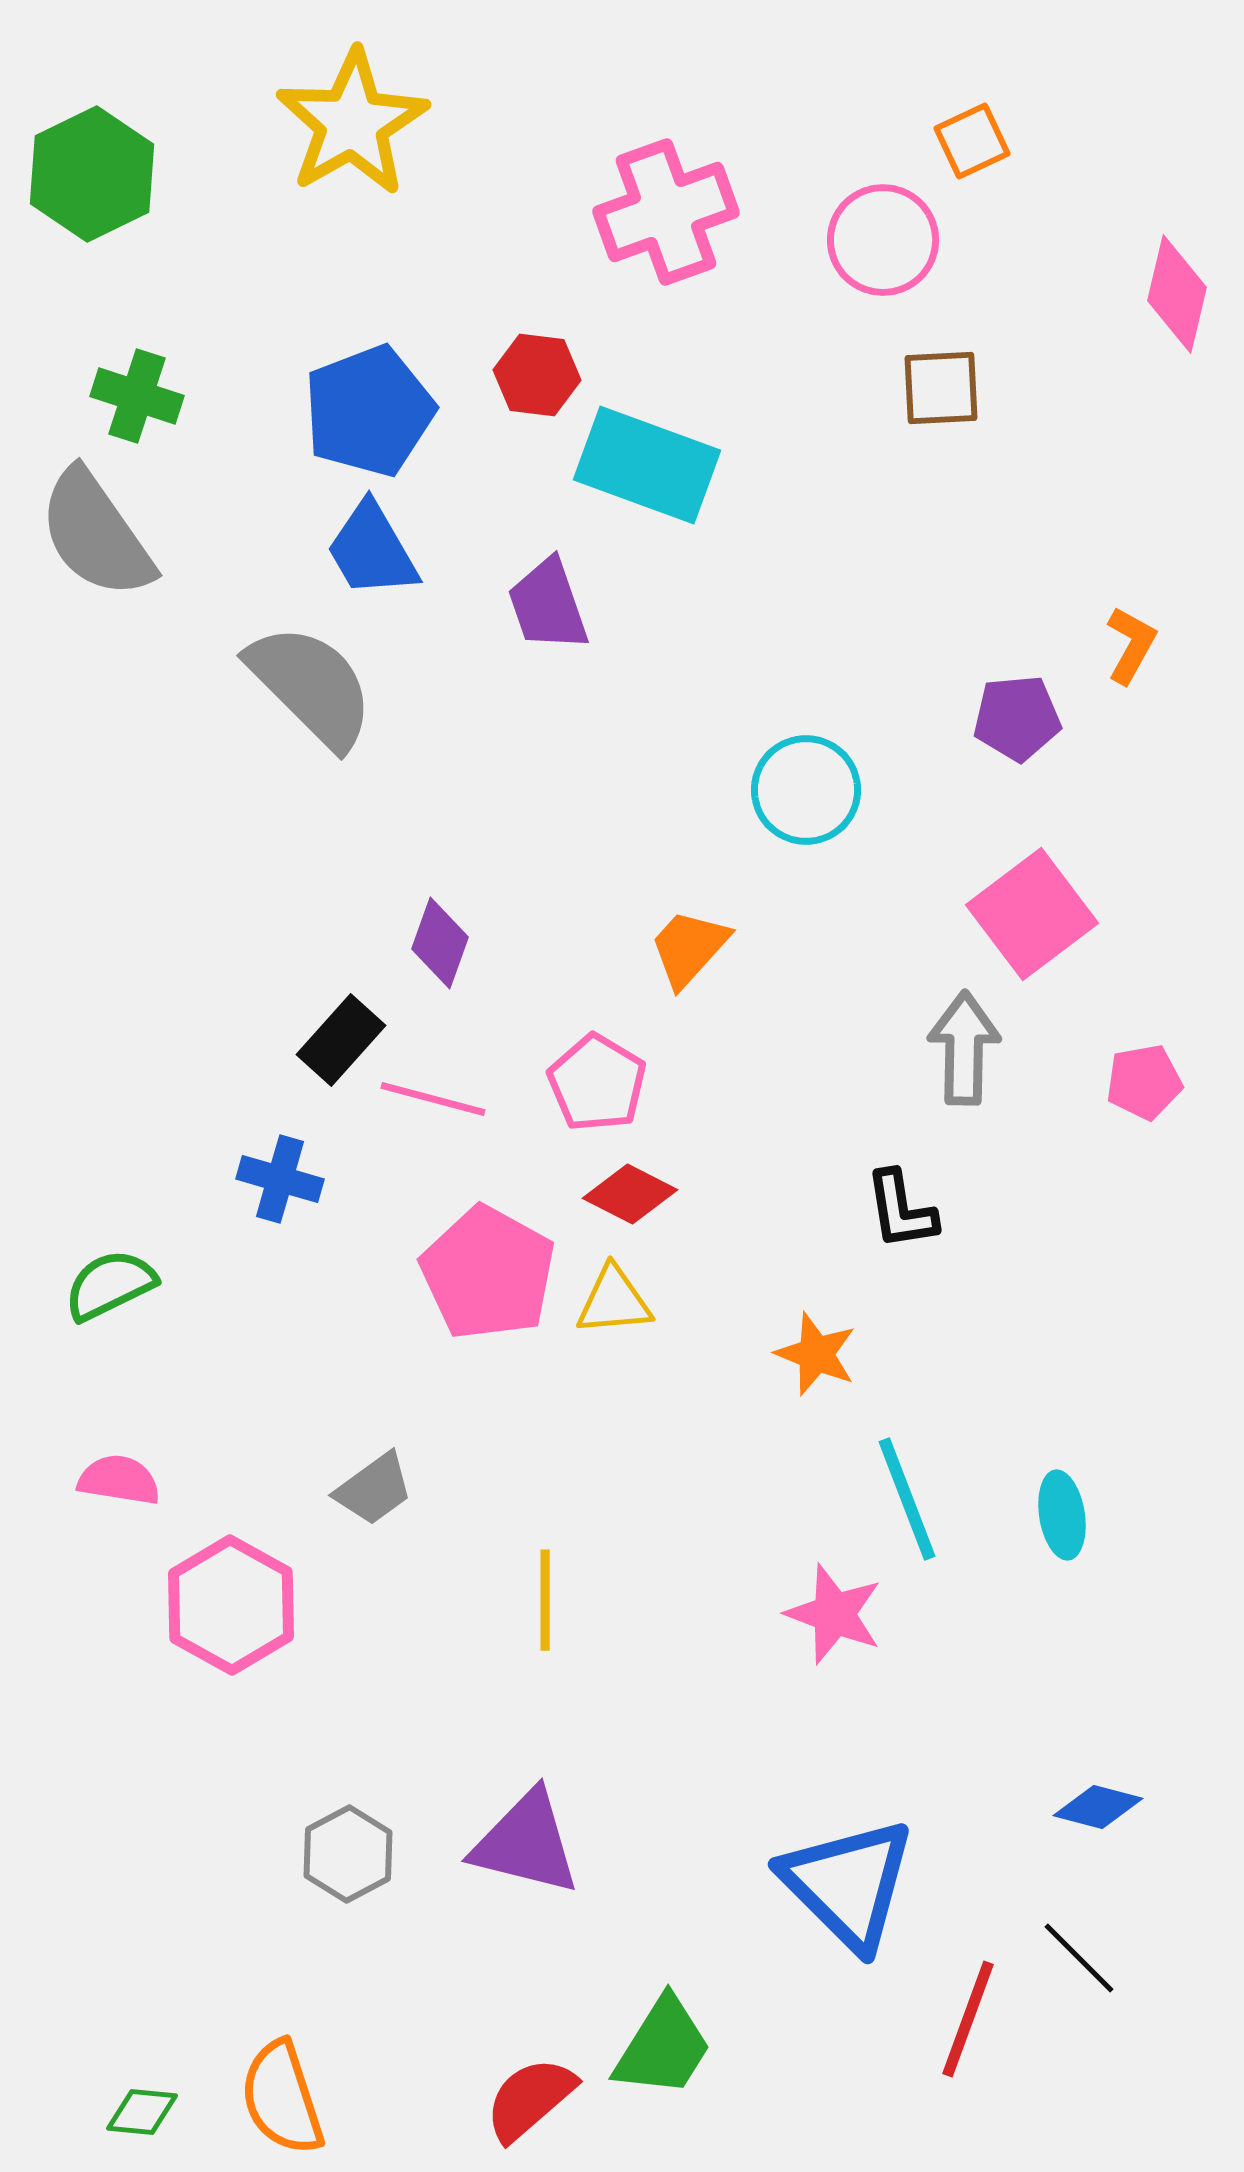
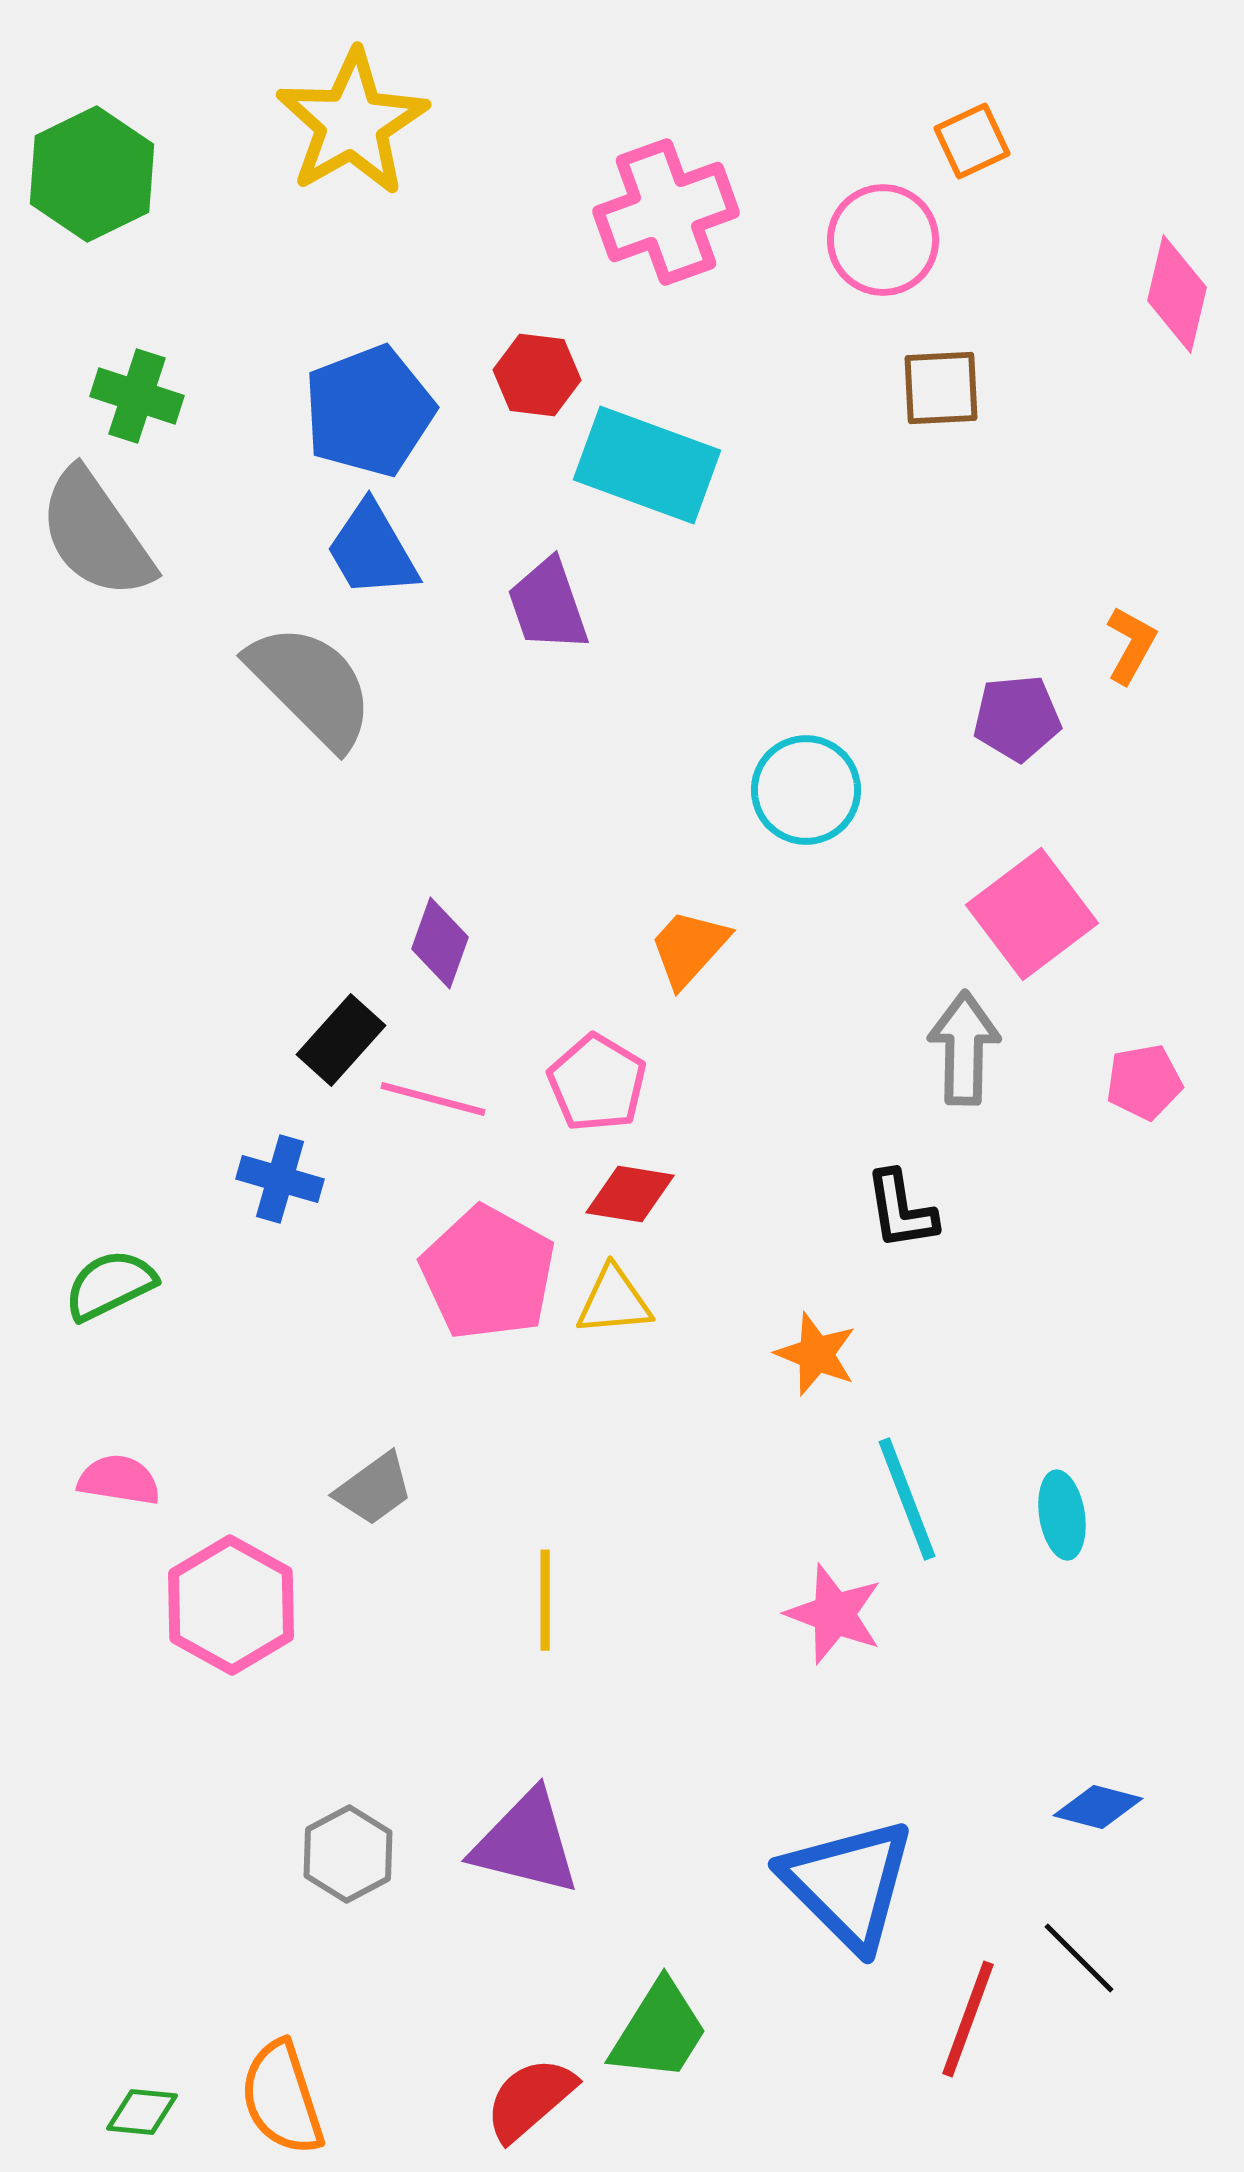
red diamond at (630, 1194): rotated 18 degrees counterclockwise
green trapezoid at (663, 2047): moved 4 px left, 16 px up
